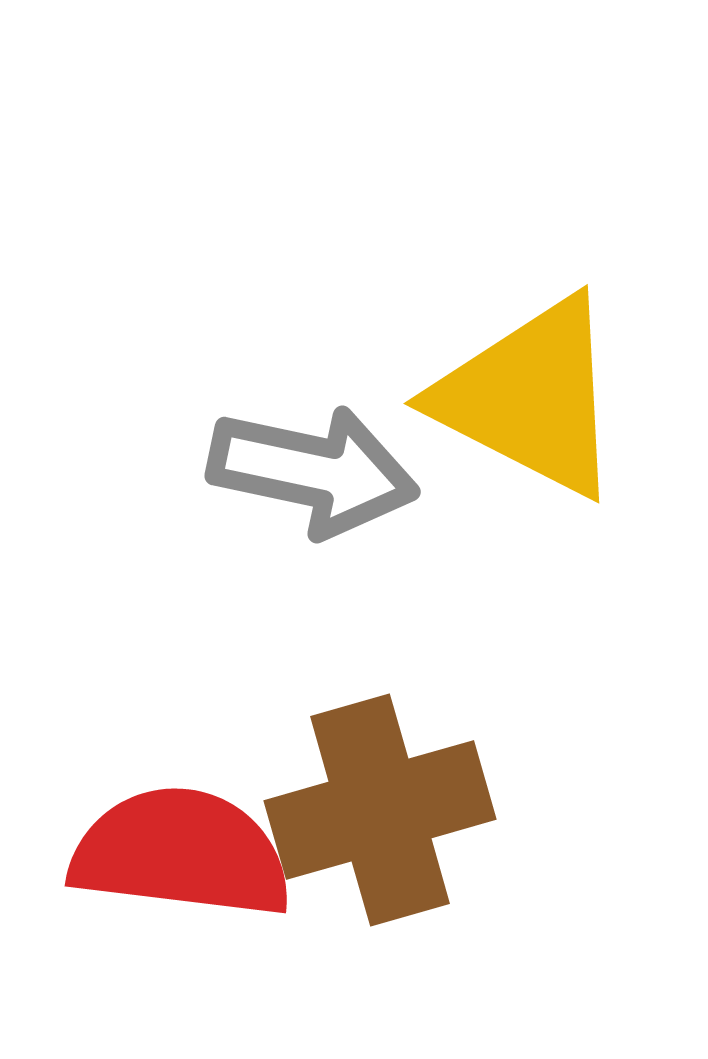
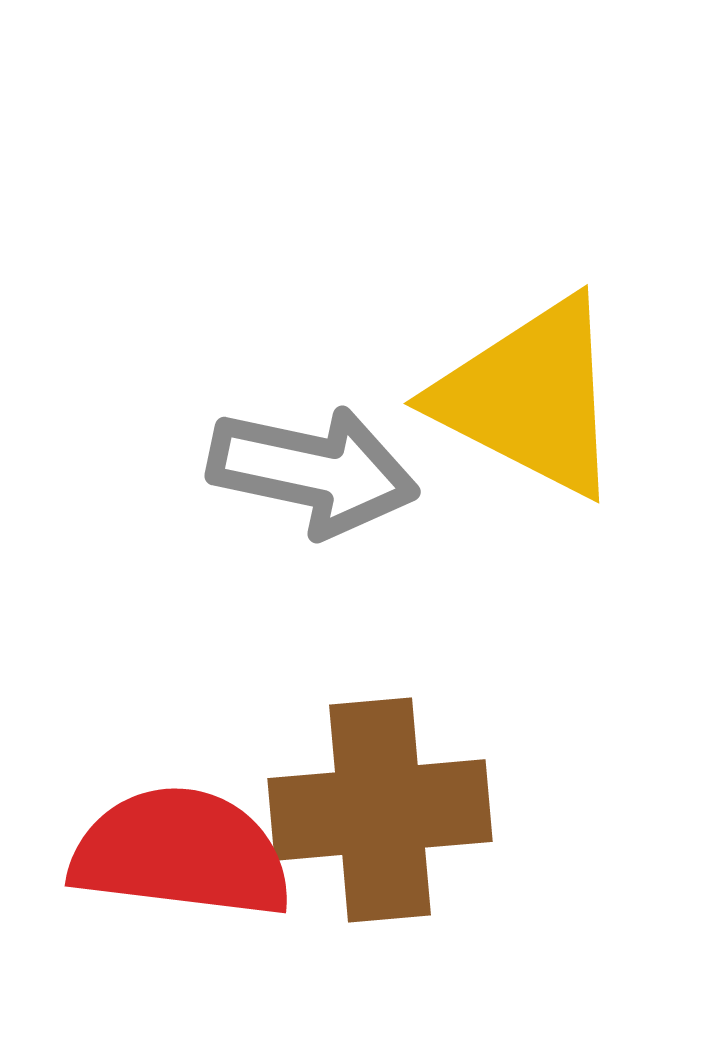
brown cross: rotated 11 degrees clockwise
